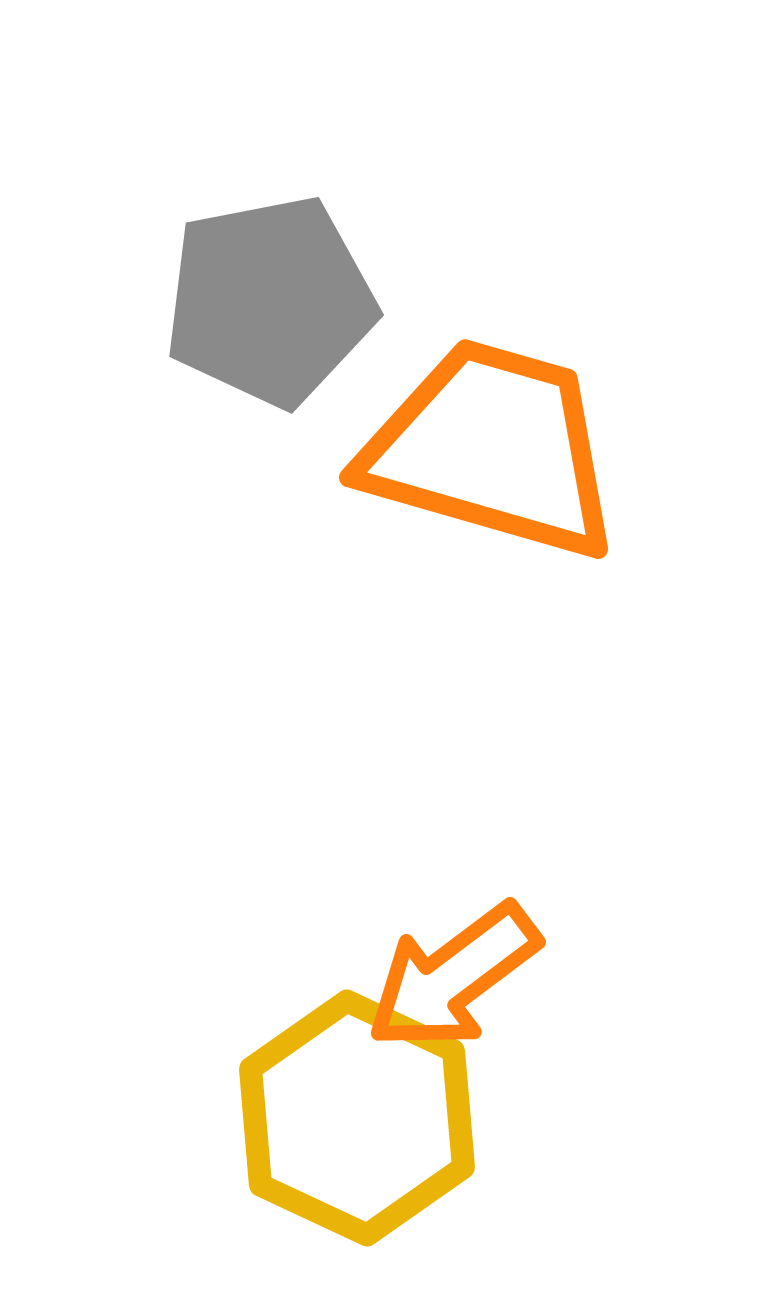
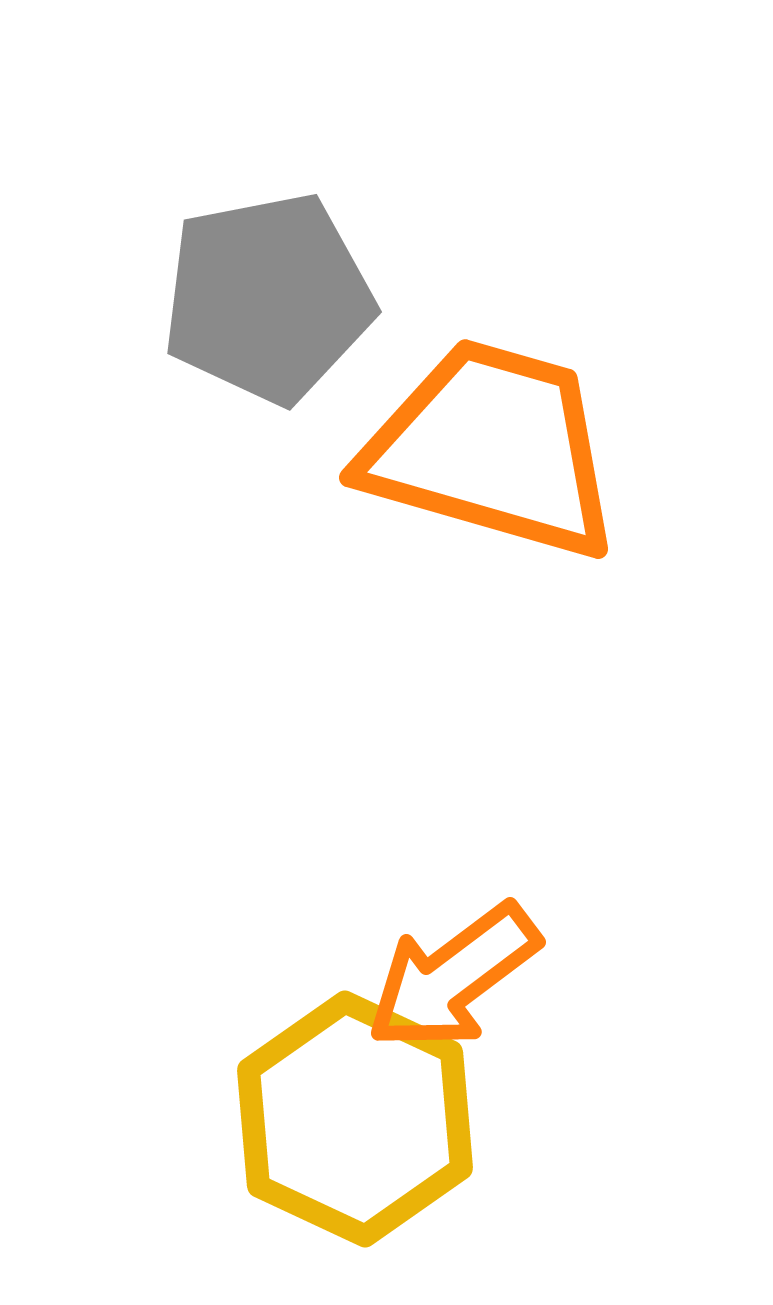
gray pentagon: moved 2 px left, 3 px up
yellow hexagon: moved 2 px left, 1 px down
